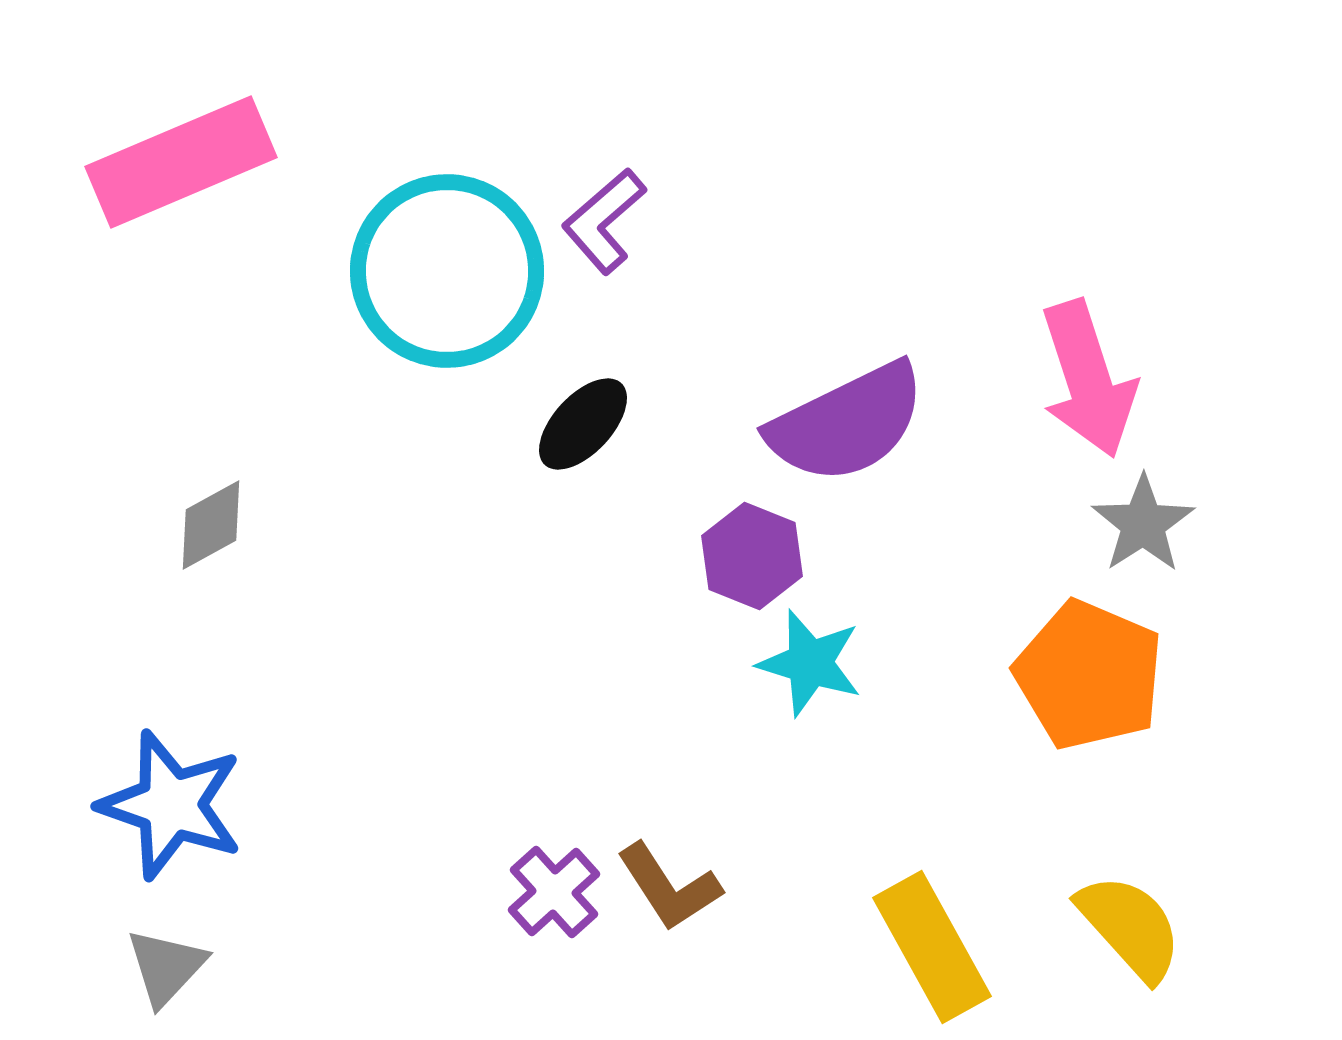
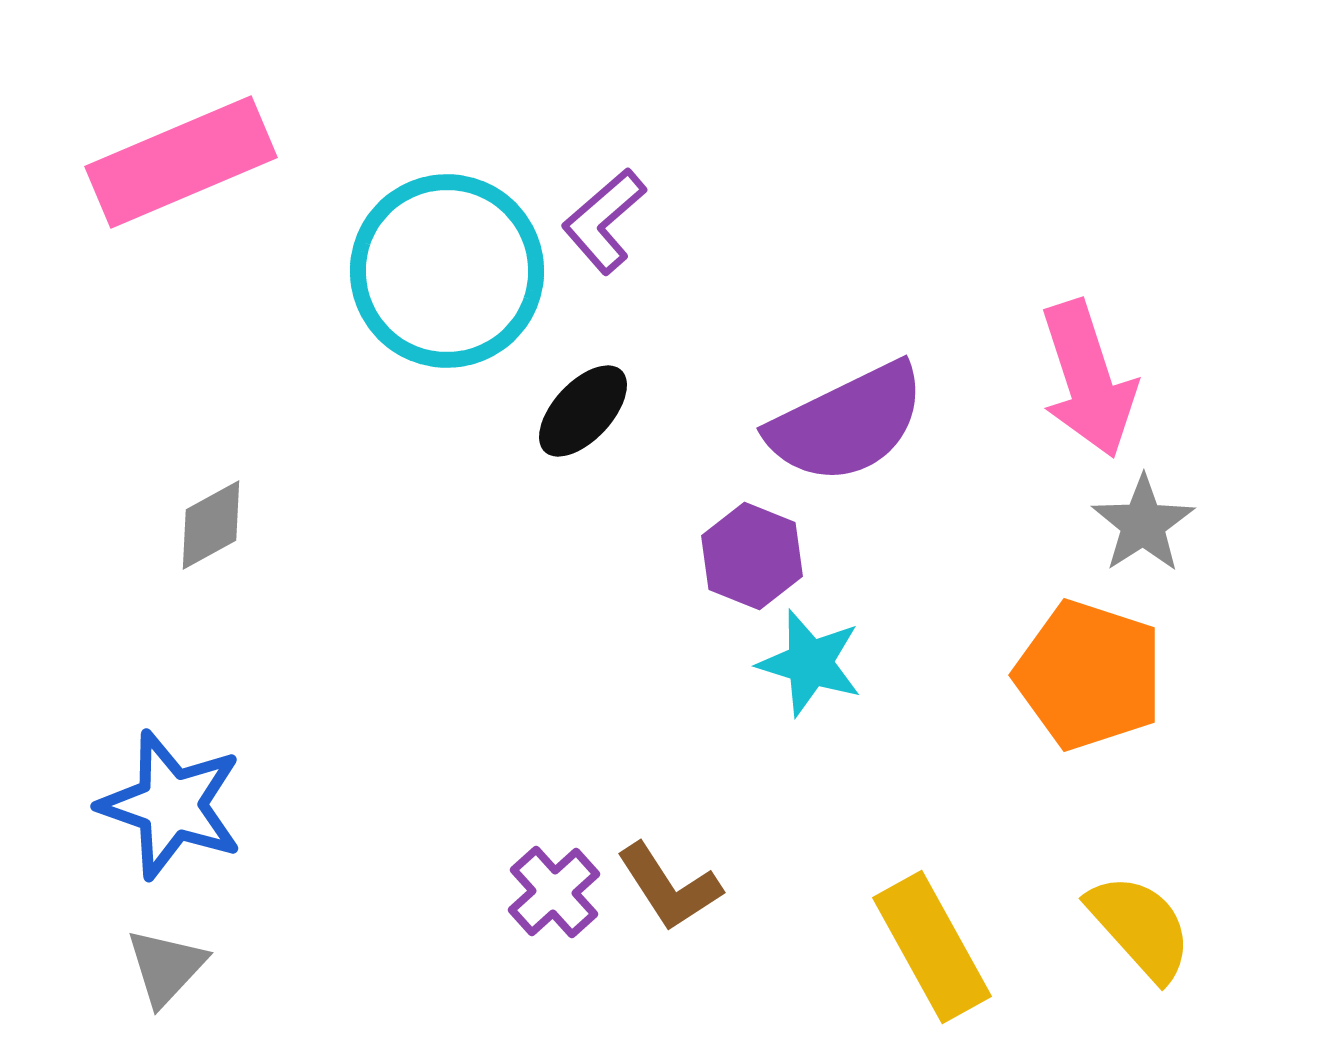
black ellipse: moved 13 px up
orange pentagon: rotated 5 degrees counterclockwise
yellow semicircle: moved 10 px right
